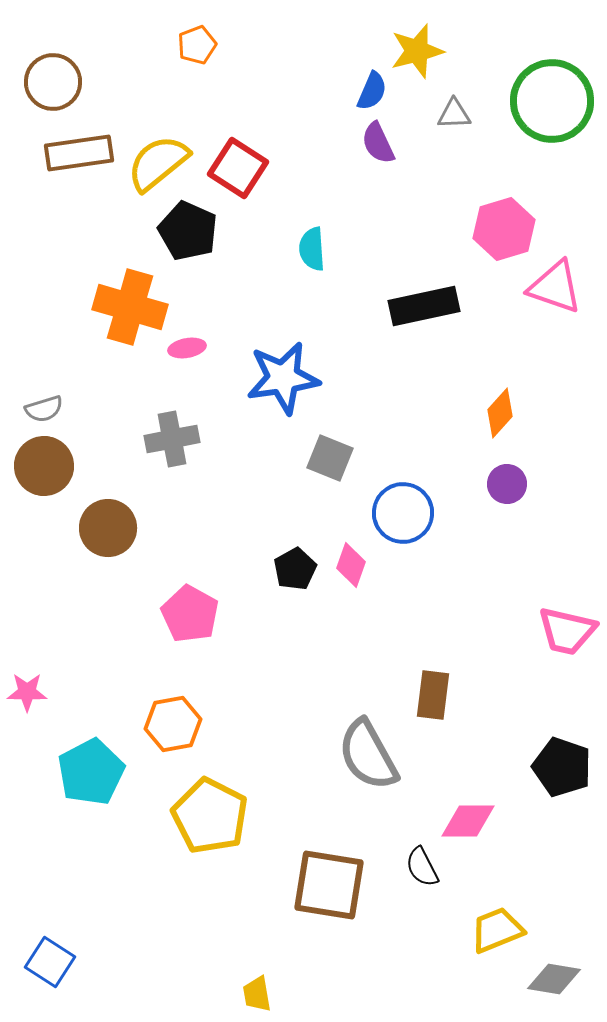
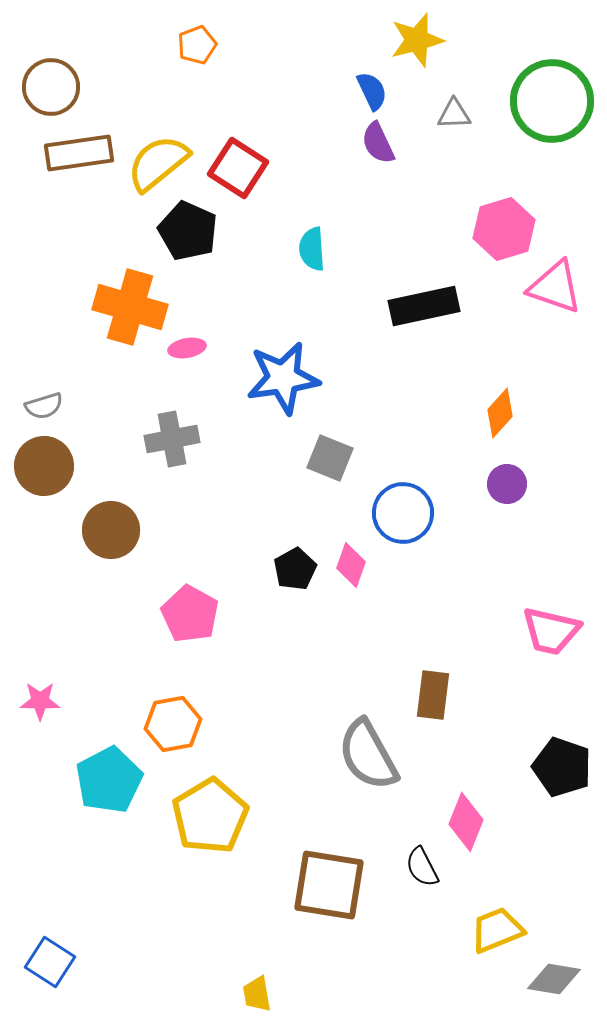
yellow star at (417, 51): moved 11 px up
brown circle at (53, 82): moved 2 px left, 5 px down
blue semicircle at (372, 91): rotated 48 degrees counterclockwise
gray semicircle at (44, 409): moved 3 px up
brown circle at (108, 528): moved 3 px right, 2 px down
pink trapezoid at (567, 631): moved 16 px left
pink star at (27, 692): moved 13 px right, 9 px down
cyan pentagon at (91, 772): moved 18 px right, 8 px down
yellow pentagon at (210, 816): rotated 14 degrees clockwise
pink diamond at (468, 821): moved 2 px left, 1 px down; rotated 68 degrees counterclockwise
